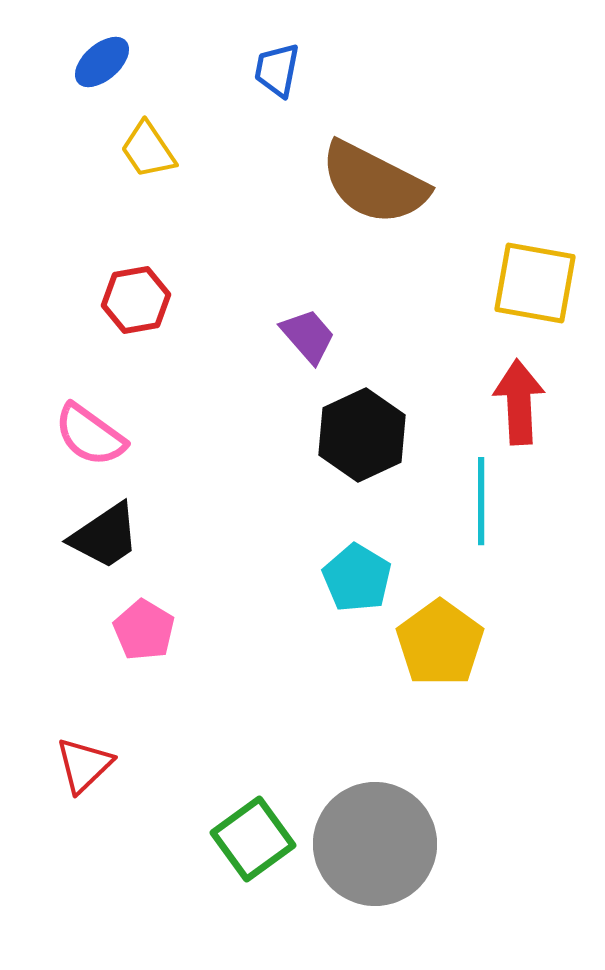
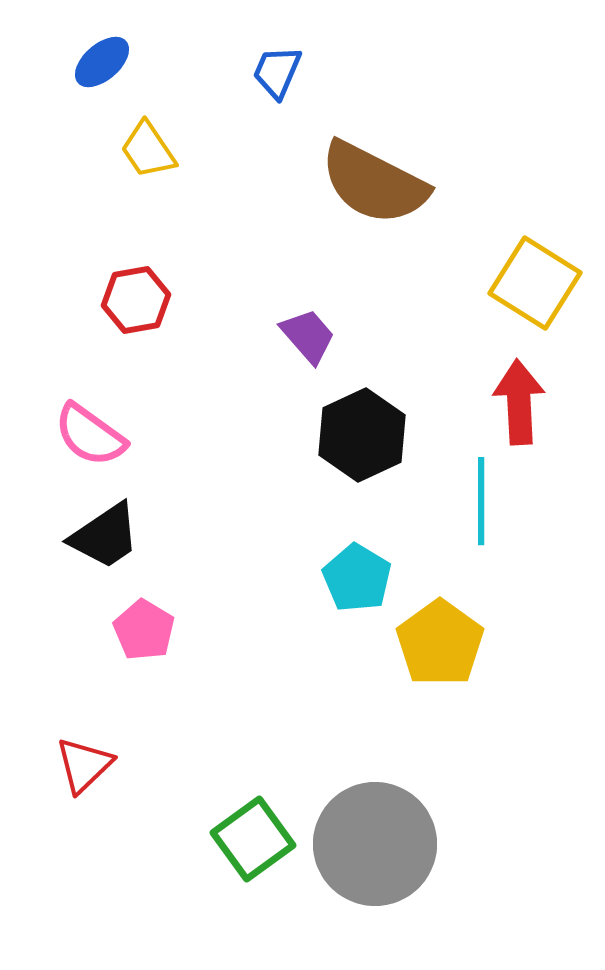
blue trapezoid: moved 2 px down; rotated 12 degrees clockwise
yellow square: rotated 22 degrees clockwise
